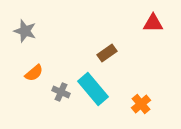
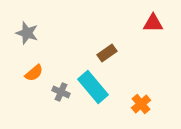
gray star: moved 2 px right, 2 px down
cyan rectangle: moved 2 px up
